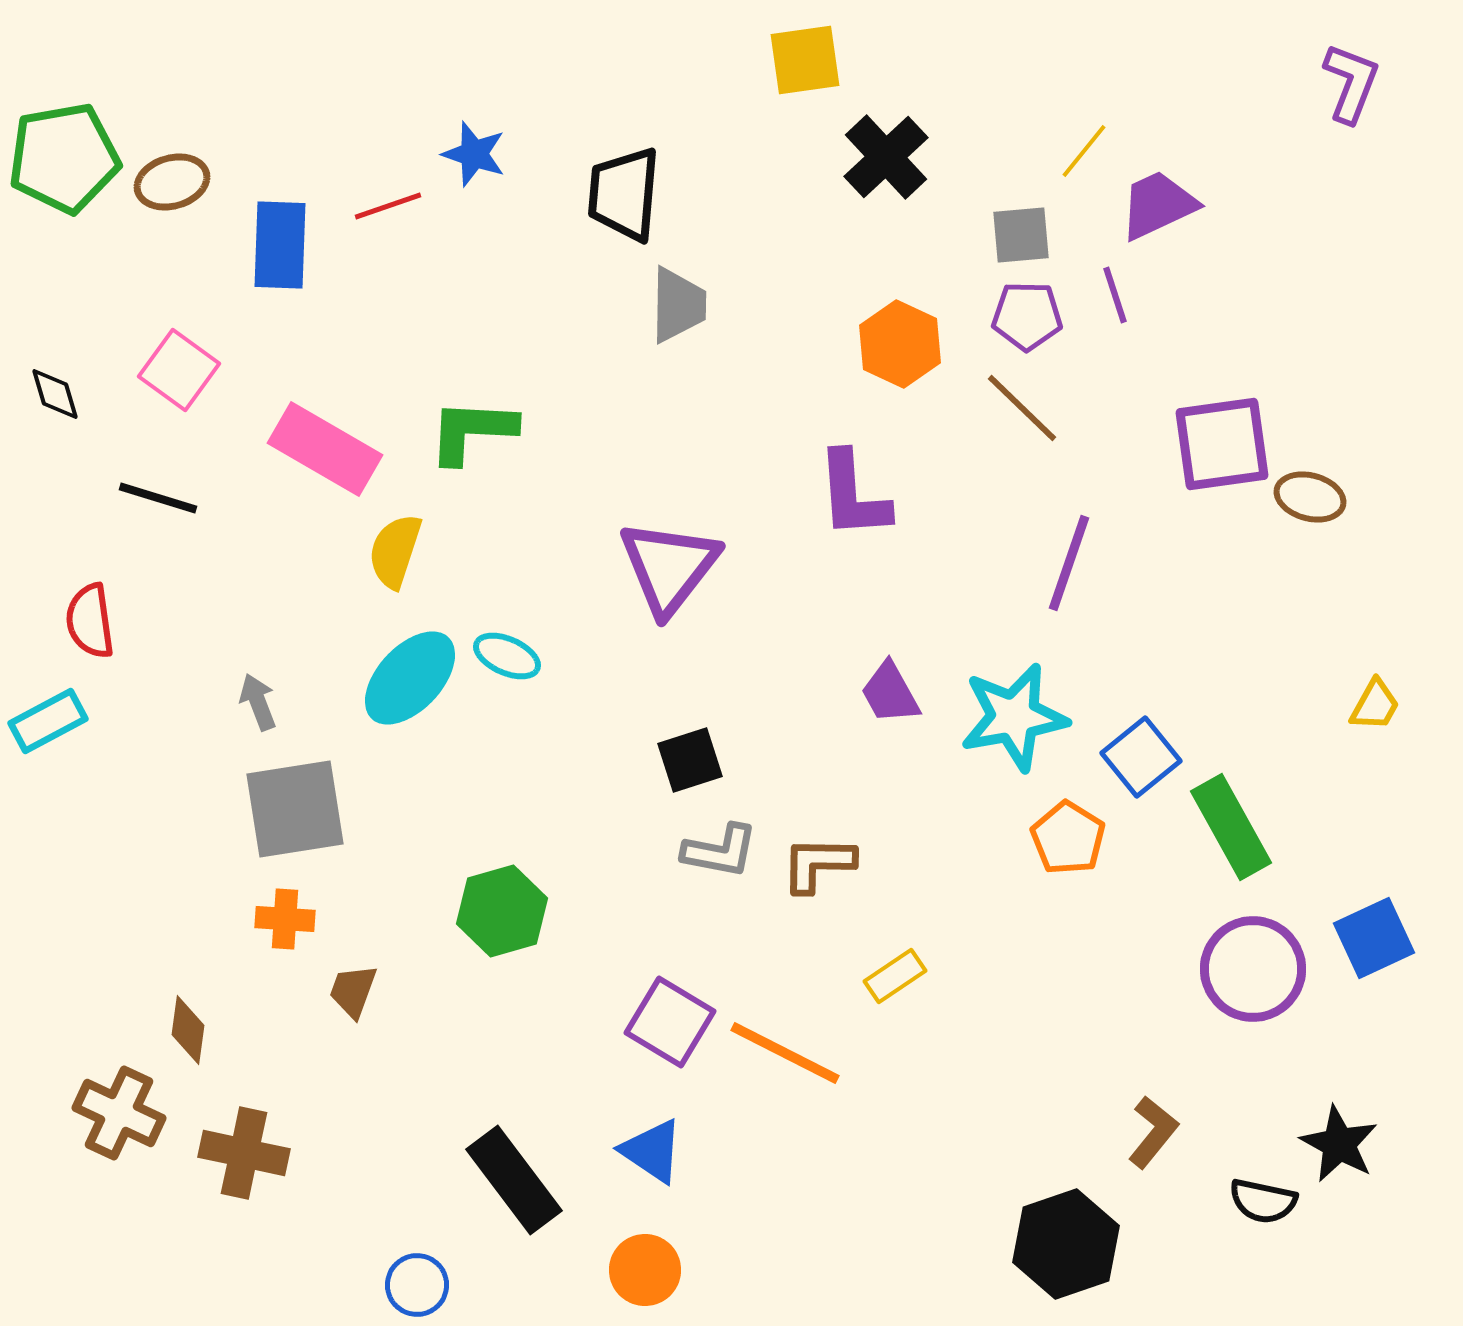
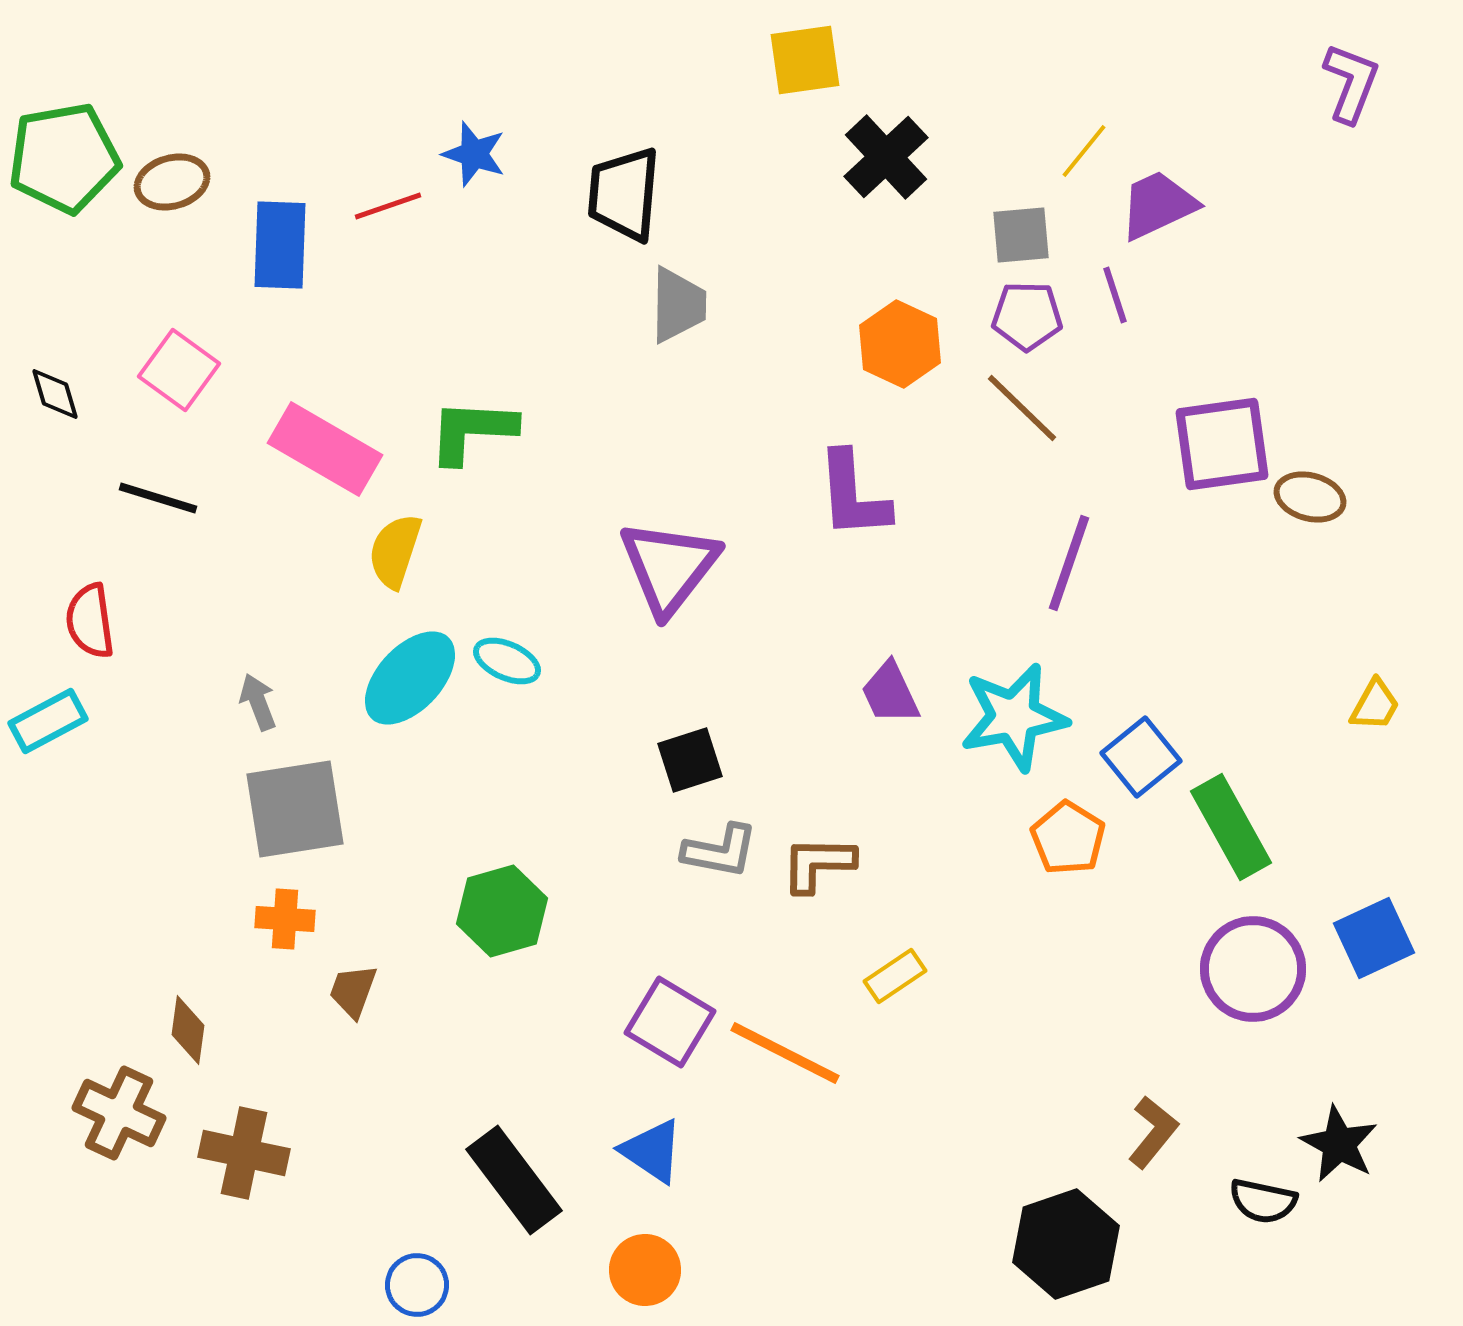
cyan ellipse at (507, 656): moved 5 px down
purple trapezoid at (890, 693): rotated 4 degrees clockwise
